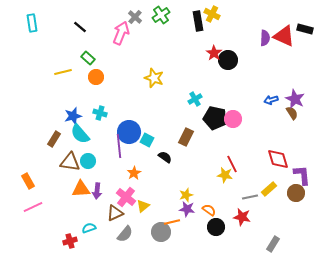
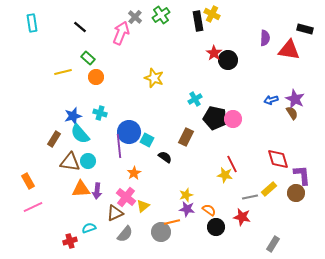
red triangle at (284, 36): moved 5 px right, 14 px down; rotated 15 degrees counterclockwise
